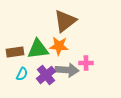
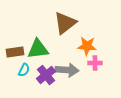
brown triangle: moved 2 px down
orange star: moved 28 px right
pink cross: moved 9 px right
cyan semicircle: moved 2 px right, 4 px up
